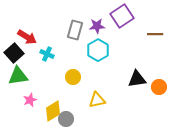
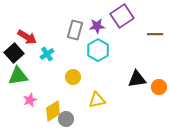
cyan cross: rotated 32 degrees clockwise
